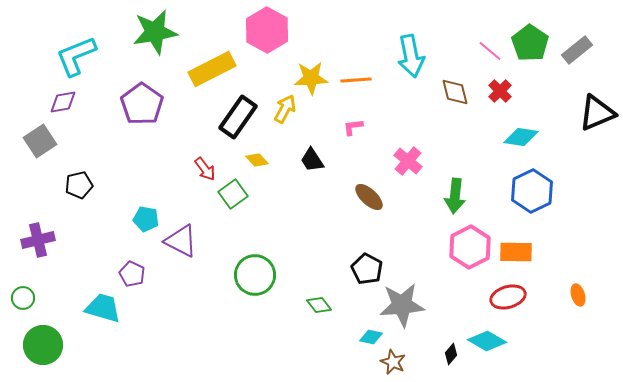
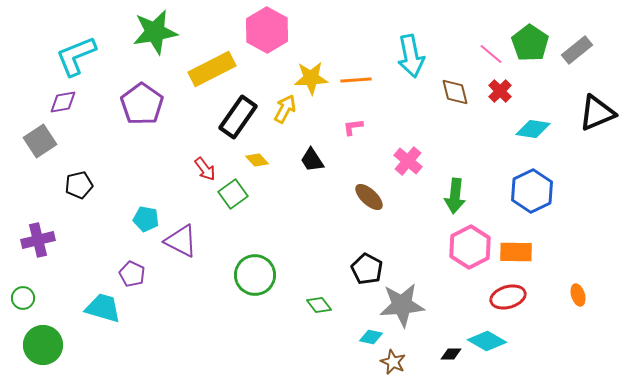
pink line at (490, 51): moved 1 px right, 3 px down
cyan diamond at (521, 137): moved 12 px right, 8 px up
black diamond at (451, 354): rotated 50 degrees clockwise
